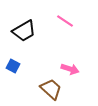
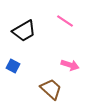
pink arrow: moved 4 px up
